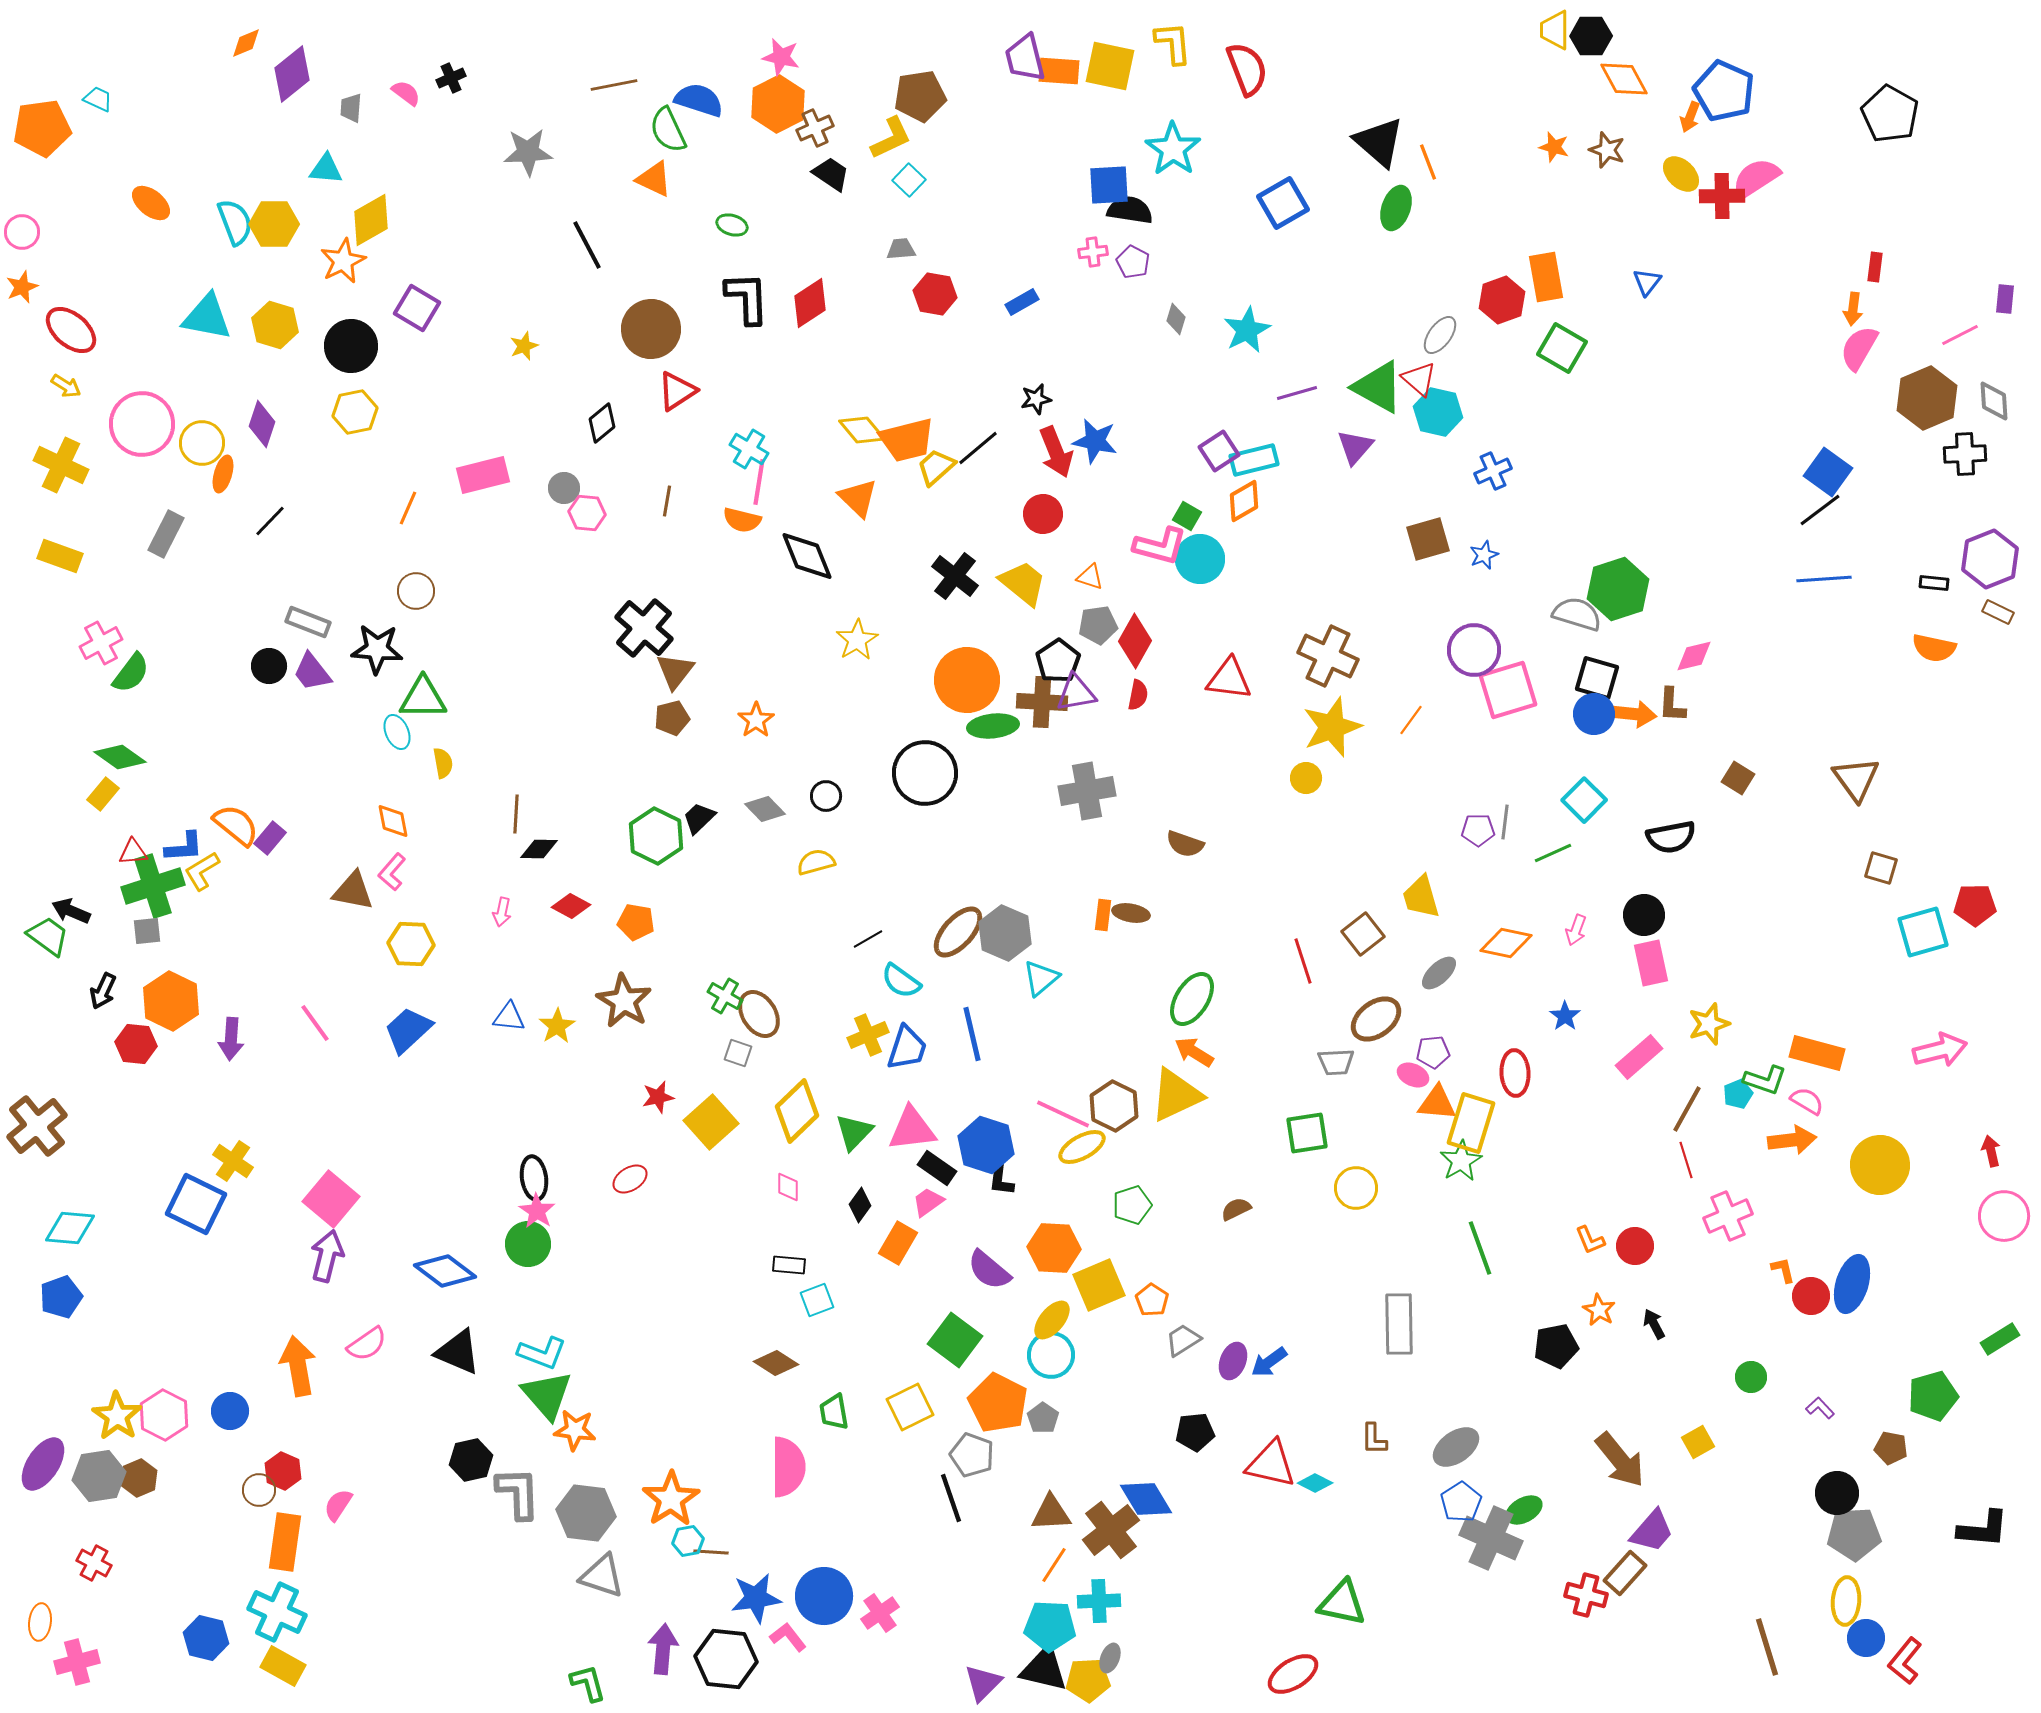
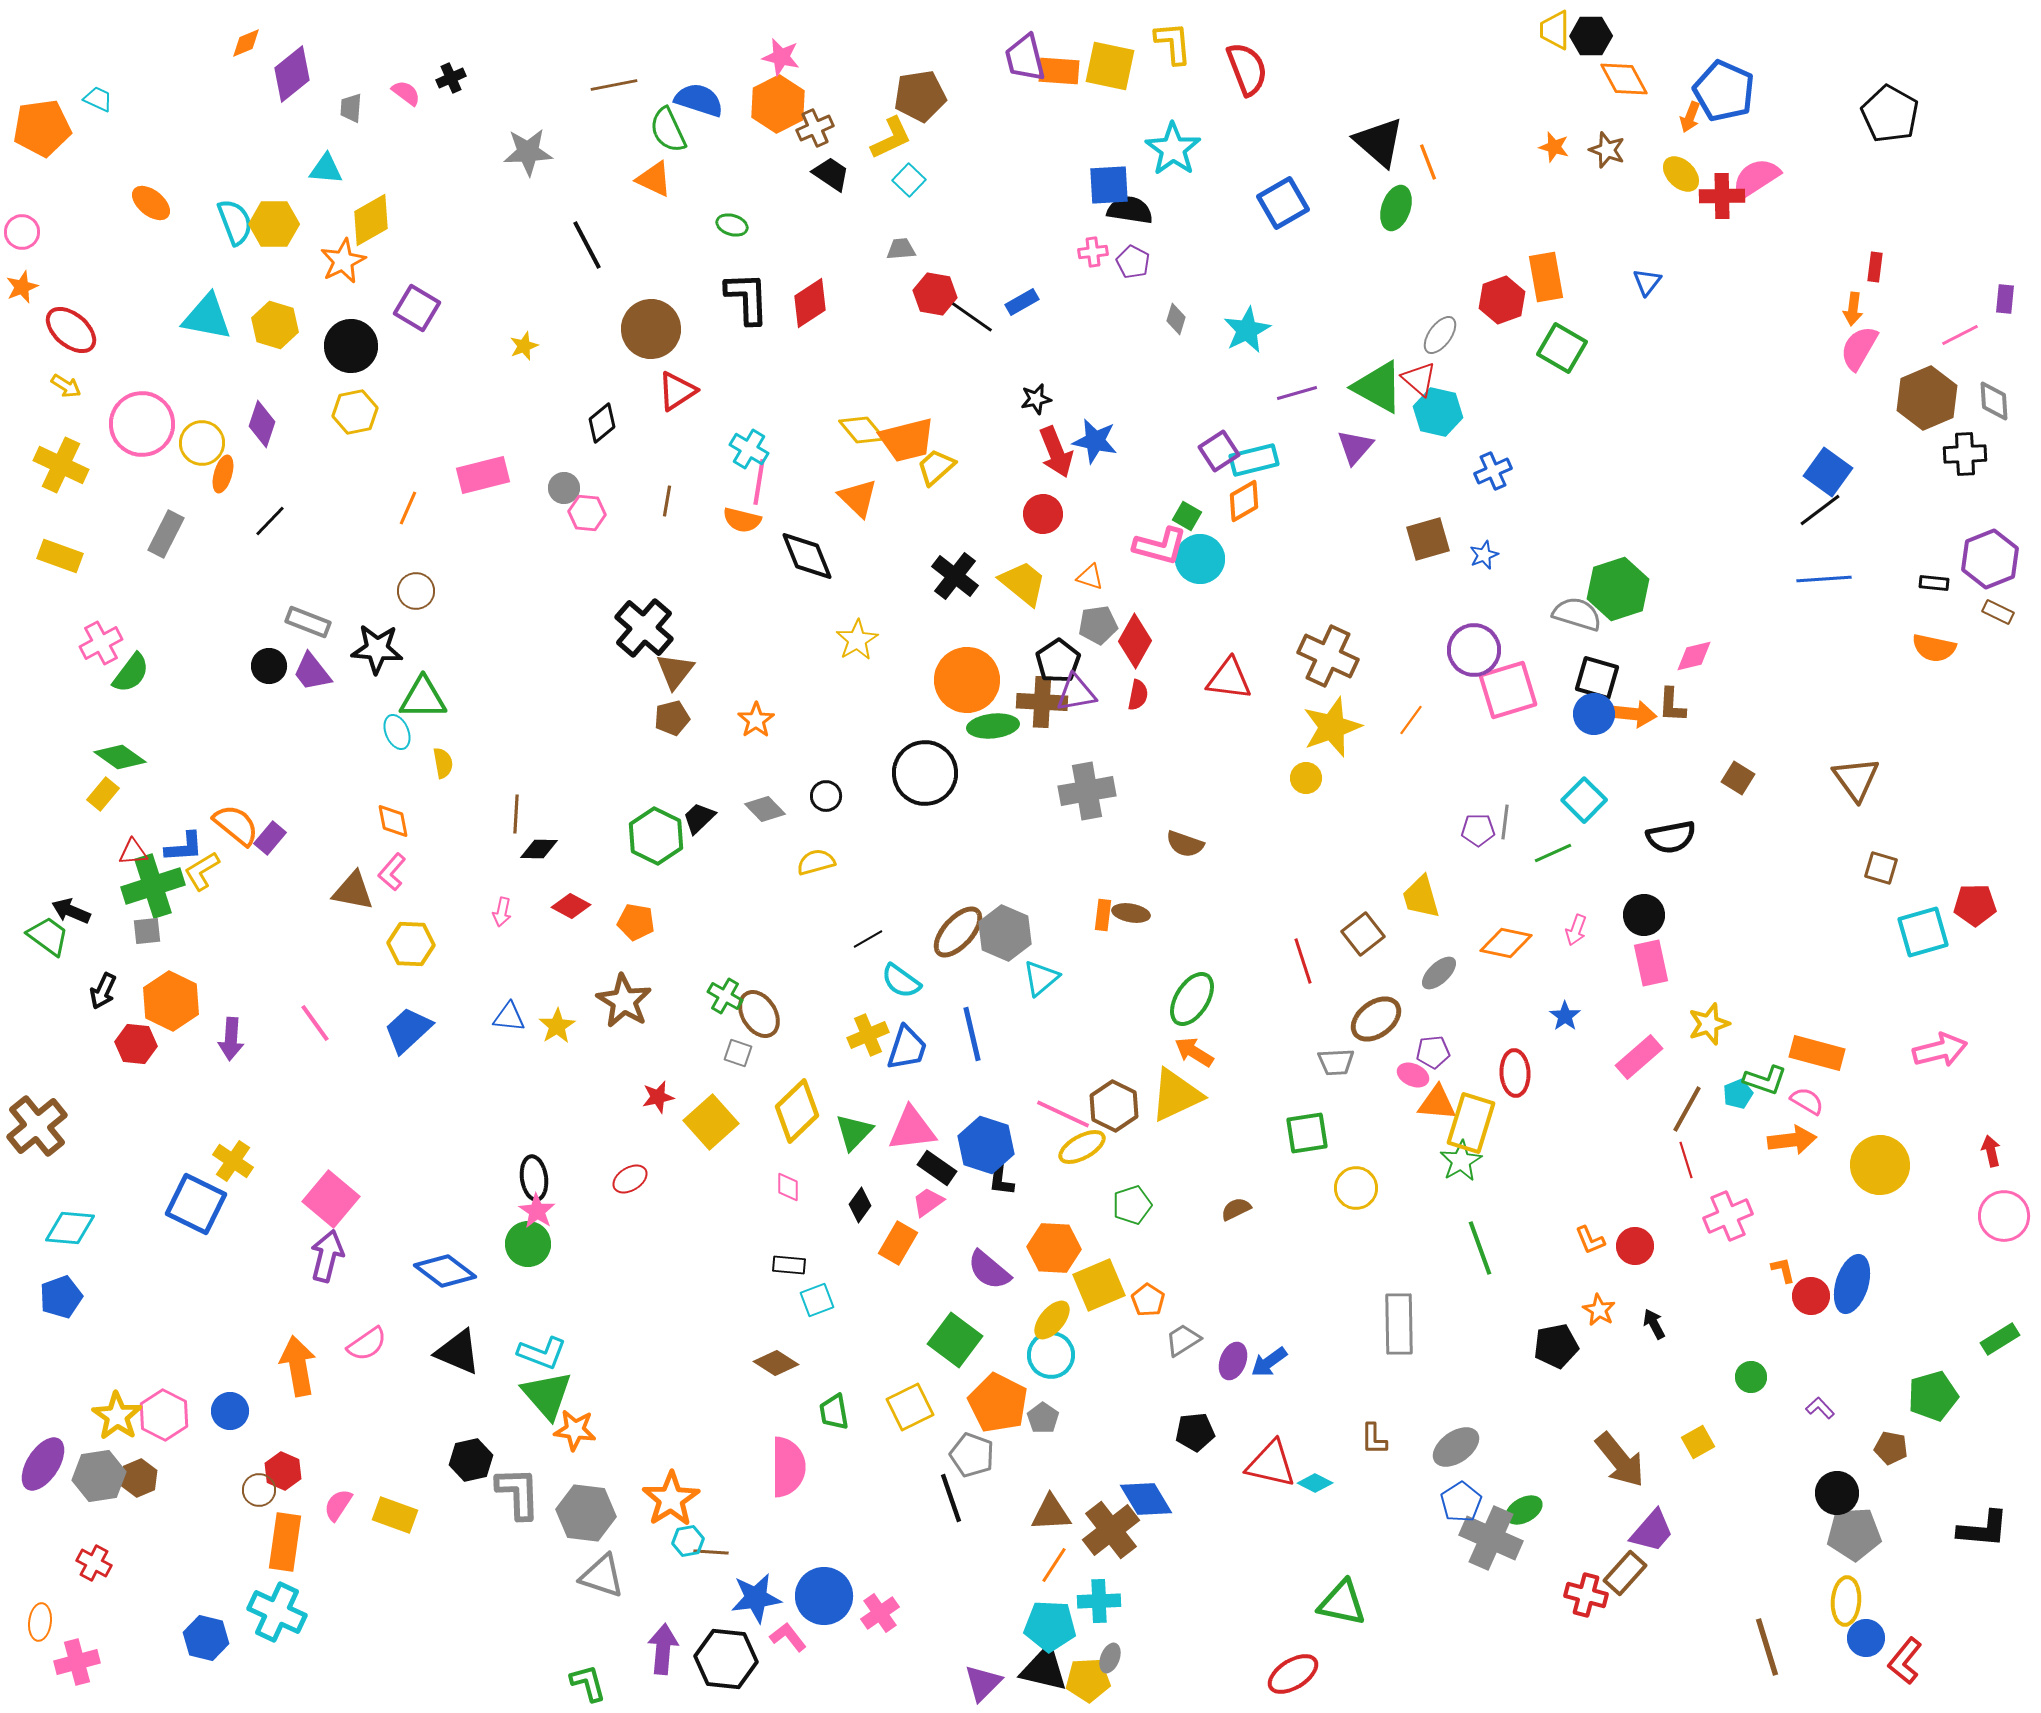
black line at (978, 448): moved 6 px left, 131 px up; rotated 75 degrees clockwise
orange pentagon at (1152, 1300): moved 4 px left
yellow rectangle at (283, 1666): moved 112 px right, 151 px up; rotated 9 degrees counterclockwise
